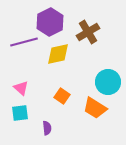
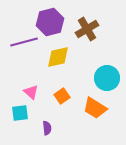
purple hexagon: rotated 12 degrees clockwise
brown cross: moved 1 px left, 3 px up
yellow diamond: moved 3 px down
cyan circle: moved 1 px left, 4 px up
pink triangle: moved 10 px right, 4 px down
orange square: rotated 21 degrees clockwise
